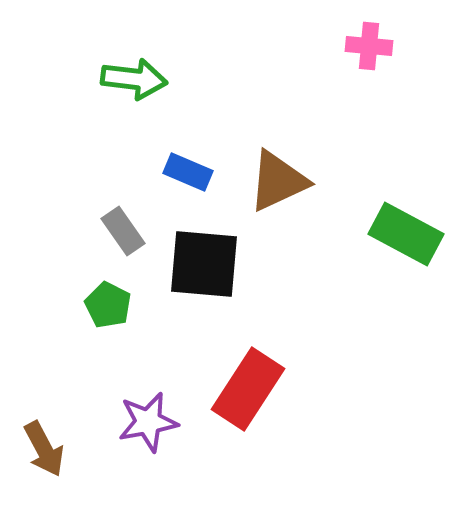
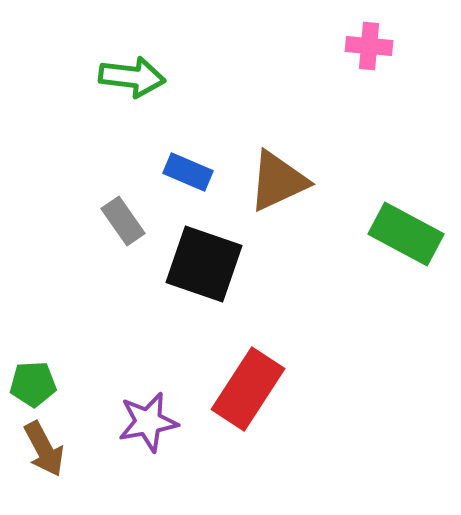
green arrow: moved 2 px left, 2 px up
gray rectangle: moved 10 px up
black square: rotated 14 degrees clockwise
green pentagon: moved 75 px left, 79 px down; rotated 30 degrees counterclockwise
